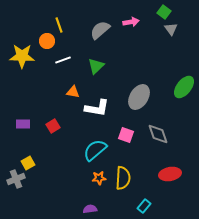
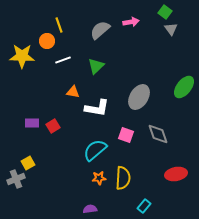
green square: moved 1 px right
purple rectangle: moved 9 px right, 1 px up
red ellipse: moved 6 px right
